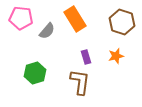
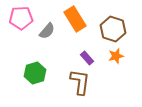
pink pentagon: rotated 10 degrees counterclockwise
brown hexagon: moved 9 px left, 7 px down
purple rectangle: moved 1 px right, 1 px down; rotated 24 degrees counterclockwise
